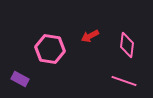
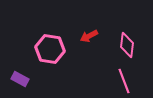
red arrow: moved 1 px left
pink line: rotated 50 degrees clockwise
